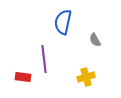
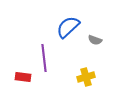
blue semicircle: moved 5 px right, 5 px down; rotated 35 degrees clockwise
gray semicircle: rotated 40 degrees counterclockwise
purple line: moved 1 px up
